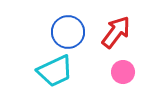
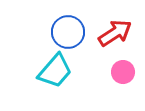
red arrow: moved 1 px left, 1 px down; rotated 20 degrees clockwise
cyan trapezoid: rotated 24 degrees counterclockwise
